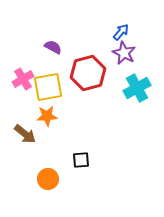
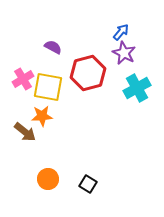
yellow square: rotated 20 degrees clockwise
orange star: moved 5 px left
brown arrow: moved 2 px up
black square: moved 7 px right, 24 px down; rotated 36 degrees clockwise
